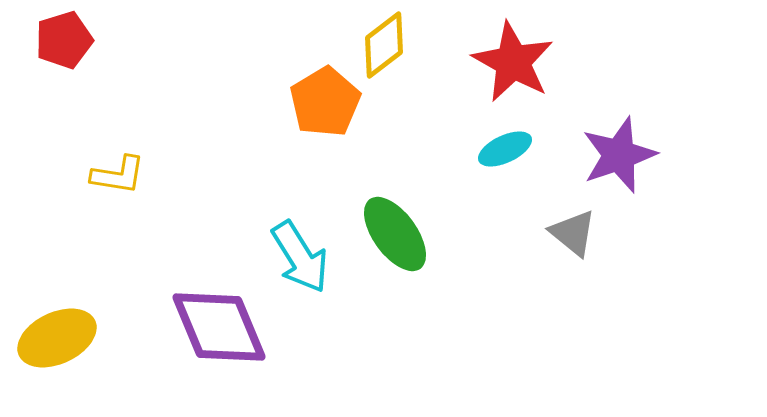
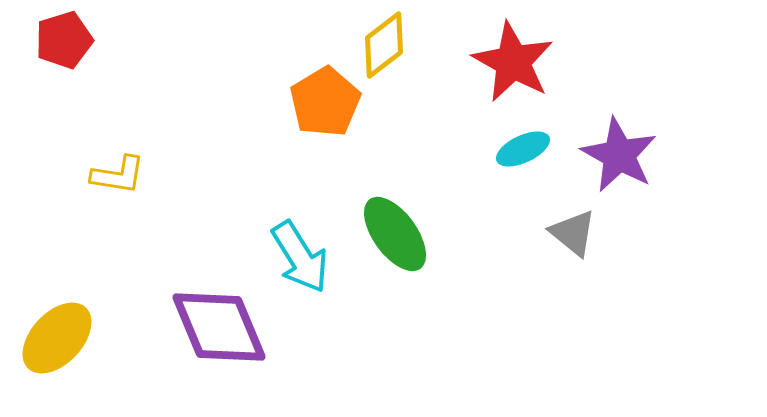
cyan ellipse: moved 18 px right
purple star: rotated 24 degrees counterclockwise
yellow ellipse: rotated 22 degrees counterclockwise
